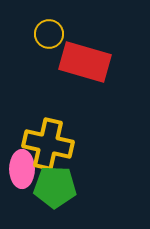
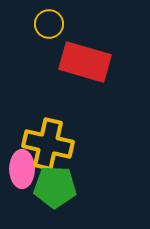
yellow circle: moved 10 px up
